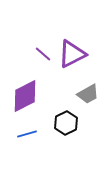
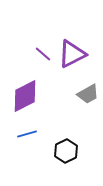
black hexagon: moved 28 px down
